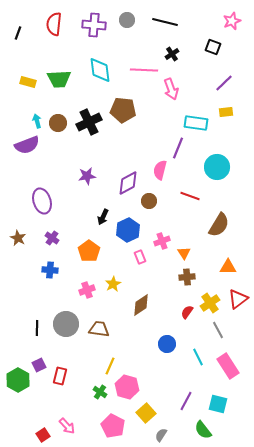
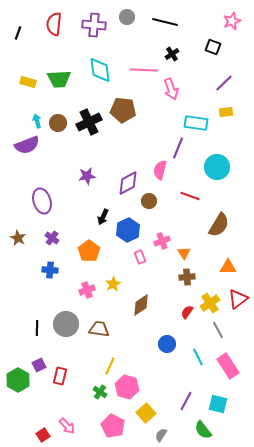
gray circle at (127, 20): moved 3 px up
